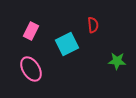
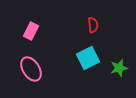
cyan square: moved 21 px right, 14 px down
green star: moved 2 px right, 7 px down; rotated 18 degrees counterclockwise
